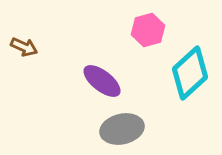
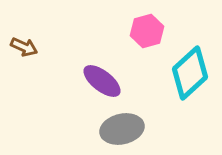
pink hexagon: moved 1 px left, 1 px down
